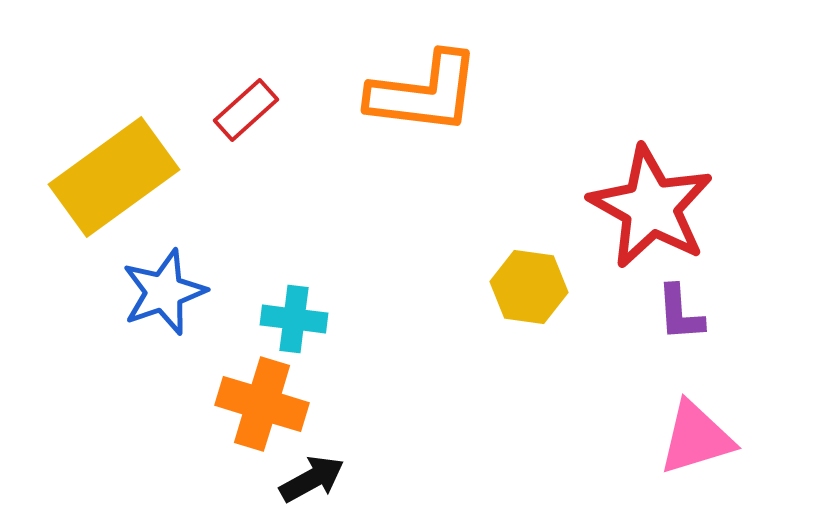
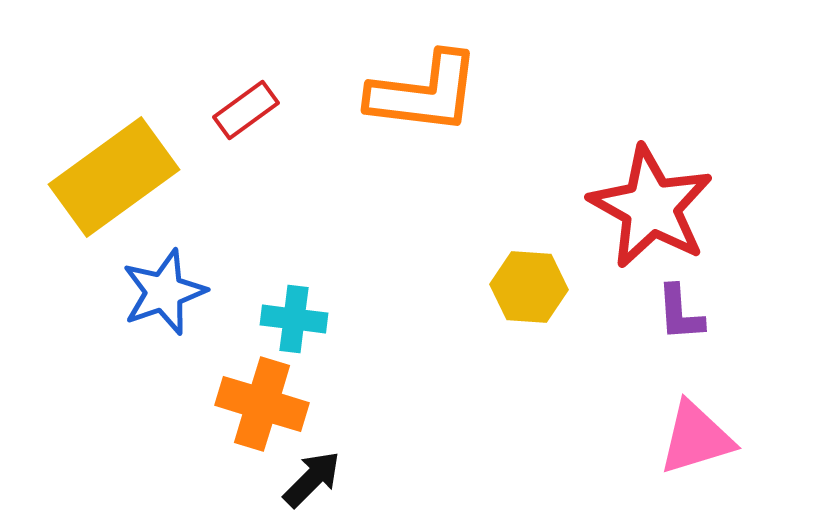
red rectangle: rotated 6 degrees clockwise
yellow hexagon: rotated 4 degrees counterclockwise
black arrow: rotated 16 degrees counterclockwise
